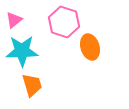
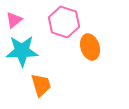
orange trapezoid: moved 9 px right
